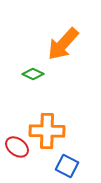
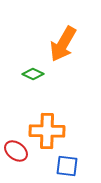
orange arrow: rotated 12 degrees counterclockwise
red ellipse: moved 1 px left, 4 px down
blue square: rotated 20 degrees counterclockwise
